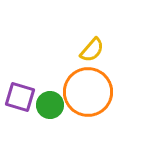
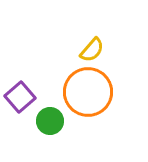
purple square: rotated 32 degrees clockwise
green circle: moved 16 px down
